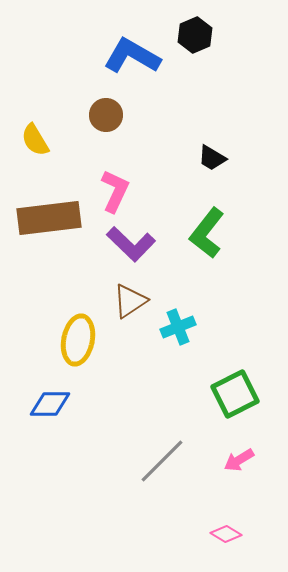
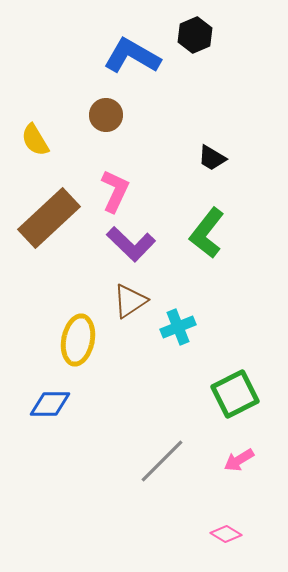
brown rectangle: rotated 36 degrees counterclockwise
